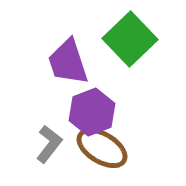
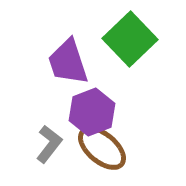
brown ellipse: rotated 9 degrees clockwise
